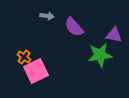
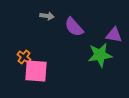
pink square: rotated 30 degrees clockwise
